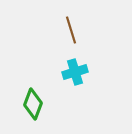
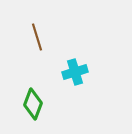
brown line: moved 34 px left, 7 px down
